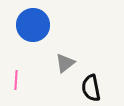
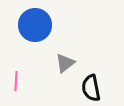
blue circle: moved 2 px right
pink line: moved 1 px down
